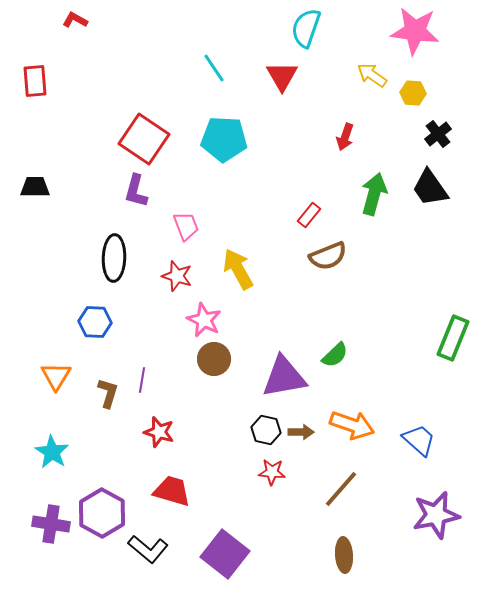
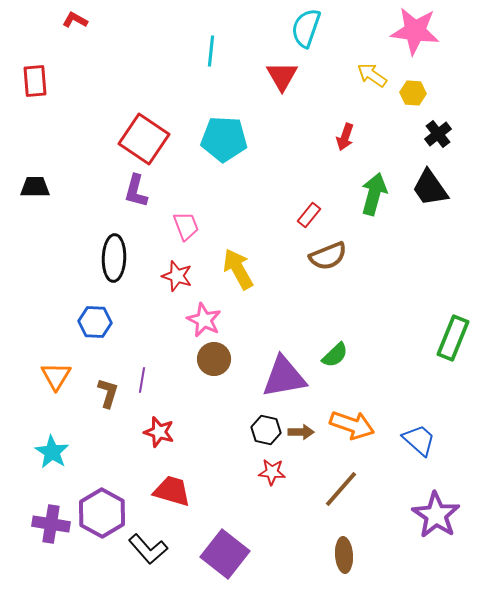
cyan line at (214, 68): moved 3 px left, 17 px up; rotated 40 degrees clockwise
purple star at (436, 515): rotated 27 degrees counterclockwise
black L-shape at (148, 549): rotated 9 degrees clockwise
